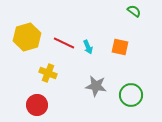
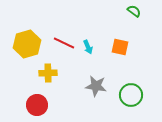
yellow hexagon: moved 7 px down
yellow cross: rotated 24 degrees counterclockwise
